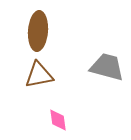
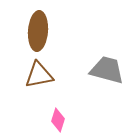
gray trapezoid: moved 3 px down
pink diamond: rotated 25 degrees clockwise
